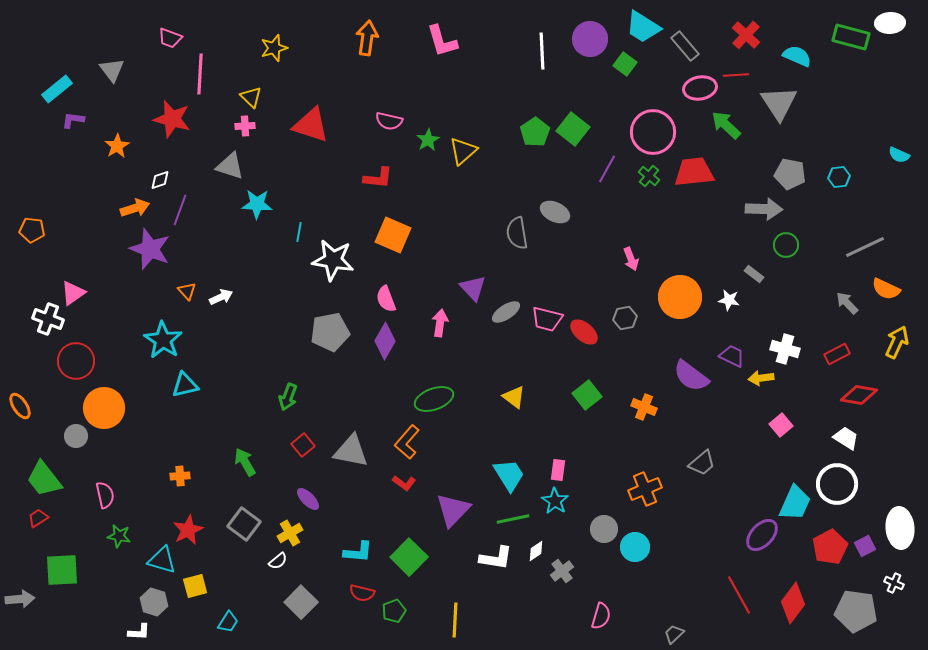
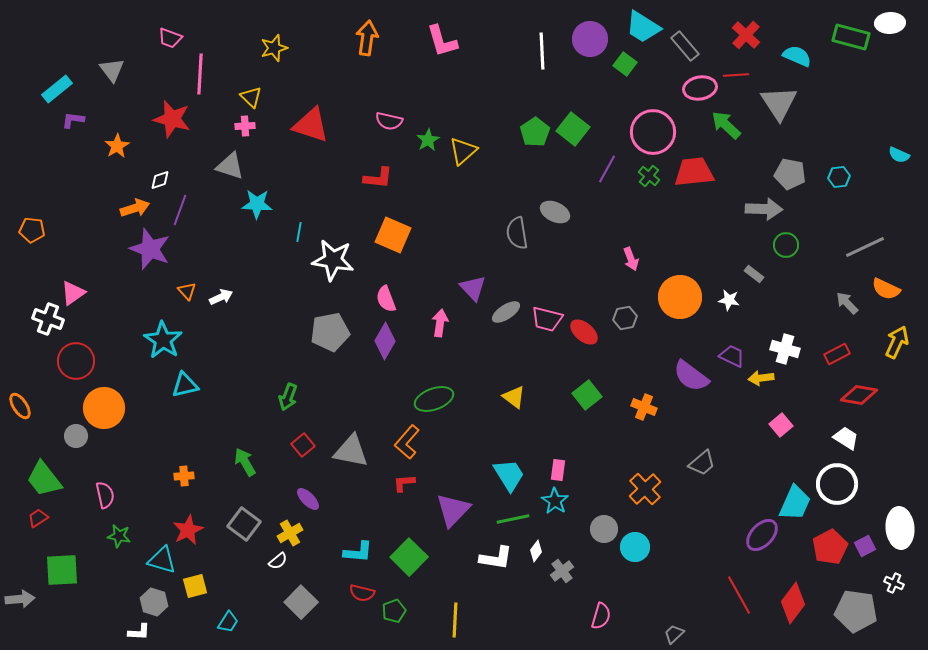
orange cross at (180, 476): moved 4 px right
red L-shape at (404, 483): rotated 140 degrees clockwise
orange cross at (645, 489): rotated 20 degrees counterclockwise
white diamond at (536, 551): rotated 20 degrees counterclockwise
